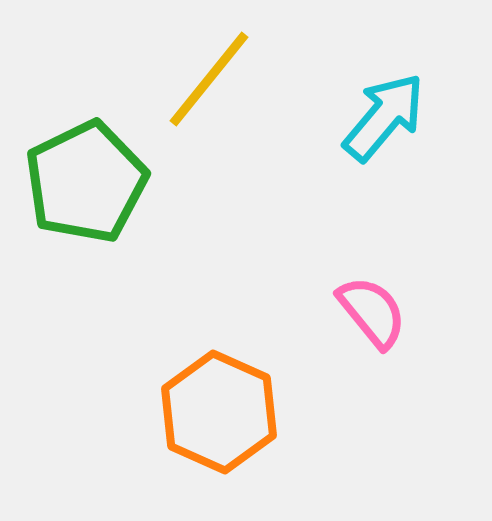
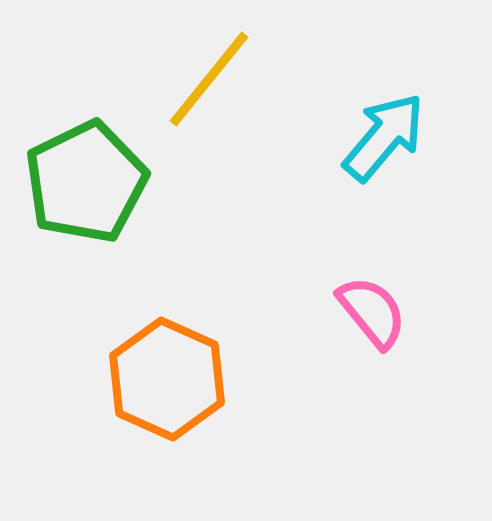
cyan arrow: moved 20 px down
orange hexagon: moved 52 px left, 33 px up
